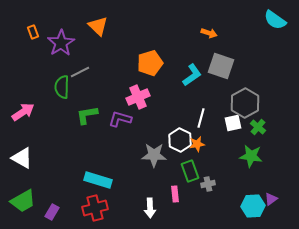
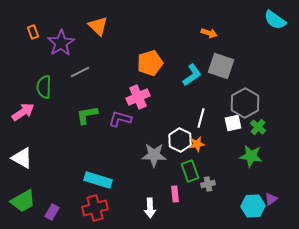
green semicircle: moved 18 px left
